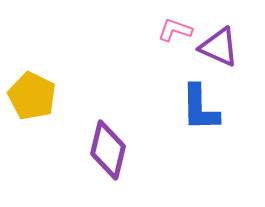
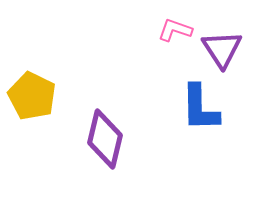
purple triangle: moved 3 px right, 2 px down; rotated 33 degrees clockwise
purple diamond: moved 3 px left, 11 px up
